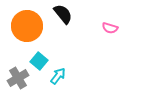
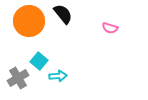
orange circle: moved 2 px right, 5 px up
cyan arrow: rotated 48 degrees clockwise
